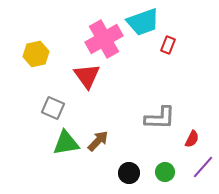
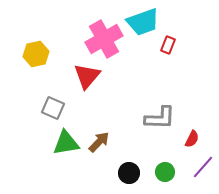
red triangle: rotated 16 degrees clockwise
brown arrow: moved 1 px right, 1 px down
